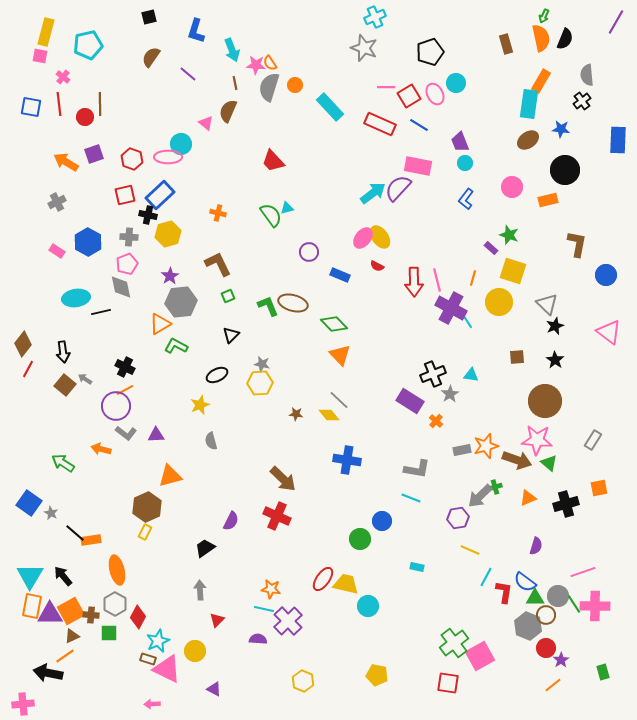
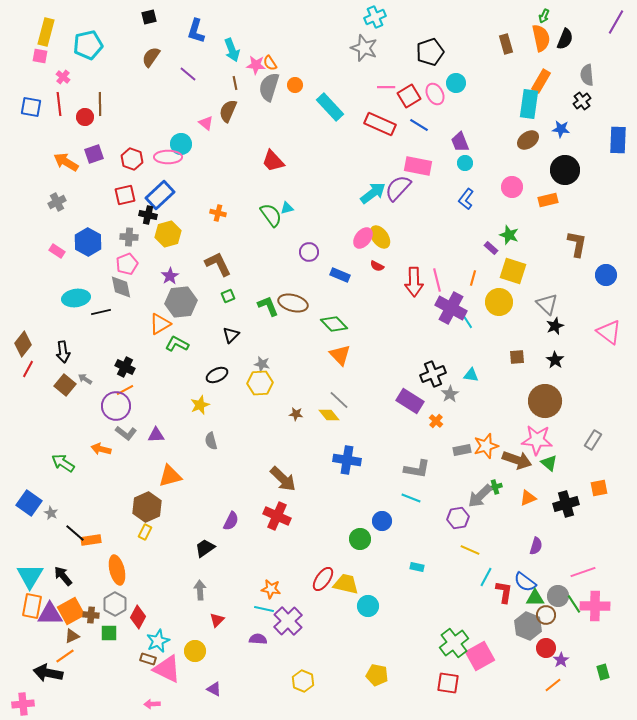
green L-shape at (176, 346): moved 1 px right, 2 px up
